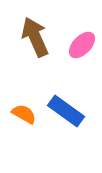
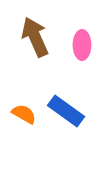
pink ellipse: rotated 44 degrees counterclockwise
